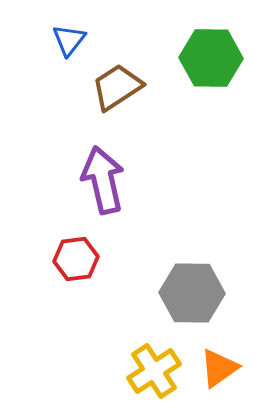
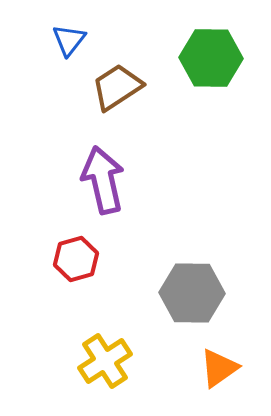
red hexagon: rotated 9 degrees counterclockwise
yellow cross: moved 49 px left, 10 px up
